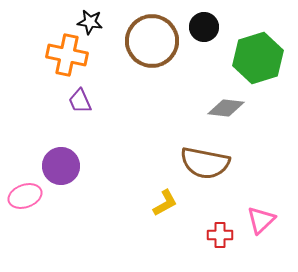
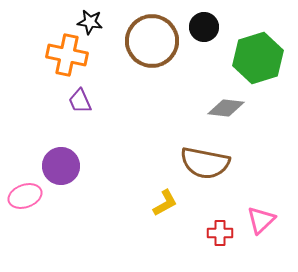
red cross: moved 2 px up
